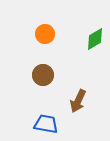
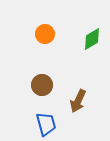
green diamond: moved 3 px left
brown circle: moved 1 px left, 10 px down
blue trapezoid: rotated 65 degrees clockwise
